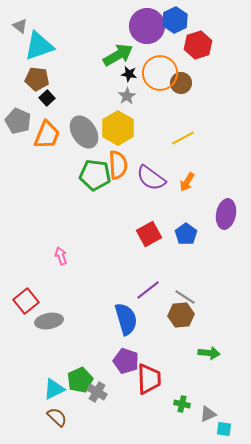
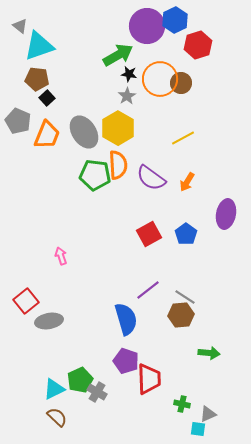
orange circle at (160, 73): moved 6 px down
cyan square at (224, 429): moved 26 px left
